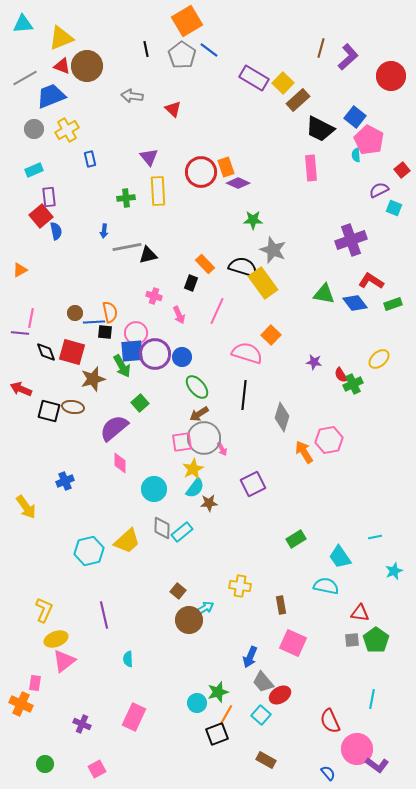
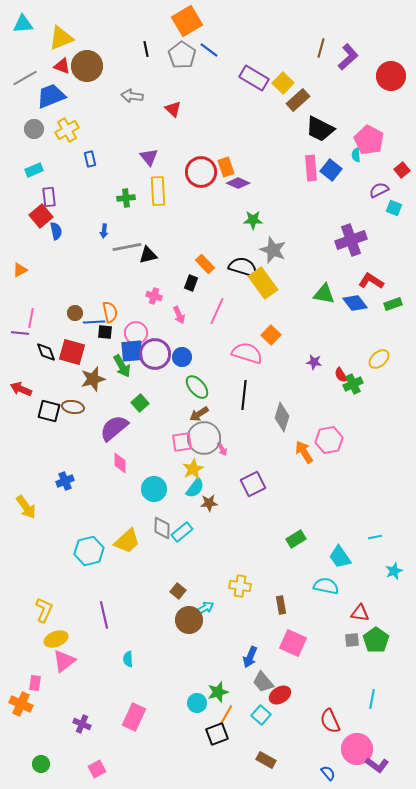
blue square at (355, 117): moved 24 px left, 53 px down
green circle at (45, 764): moved 4 px left
